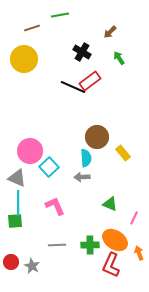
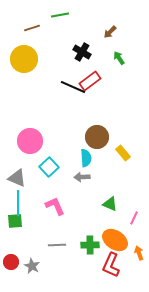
pink circle: moved 10 px up
